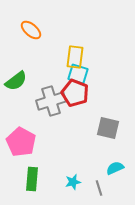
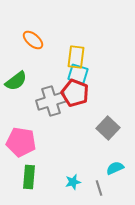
orange ellipse: moved 2 px right, 10 px down
yellow rectangle: moved 1 px right
gray square: rotated 30 degrees clockwise
pink pentagon: rotated 20 degrees counterclockwise
green rectangle: moved 3 px left, 2 px up
